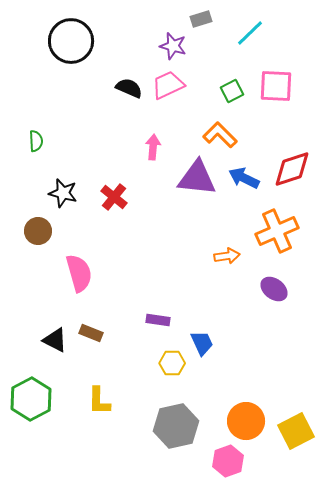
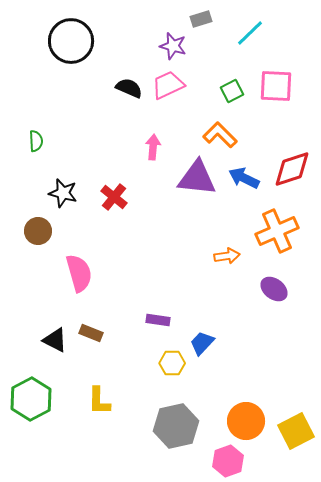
blue trapezoid: rotated 112 degrees counterclockwise
